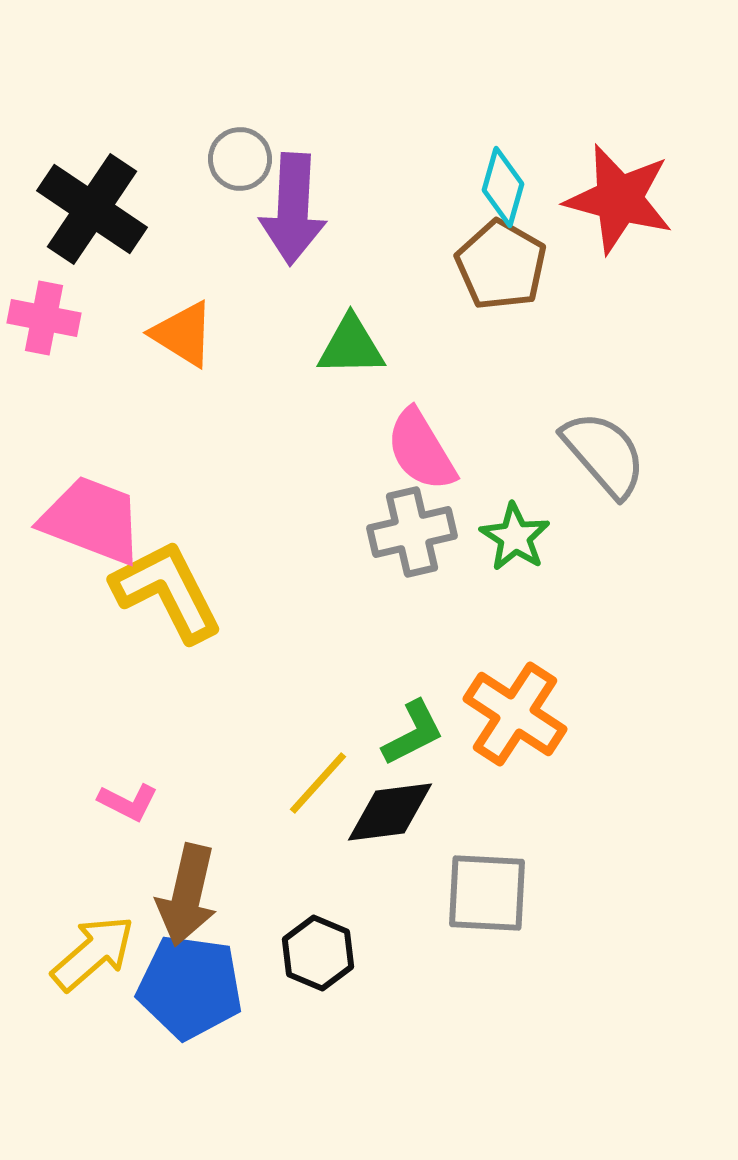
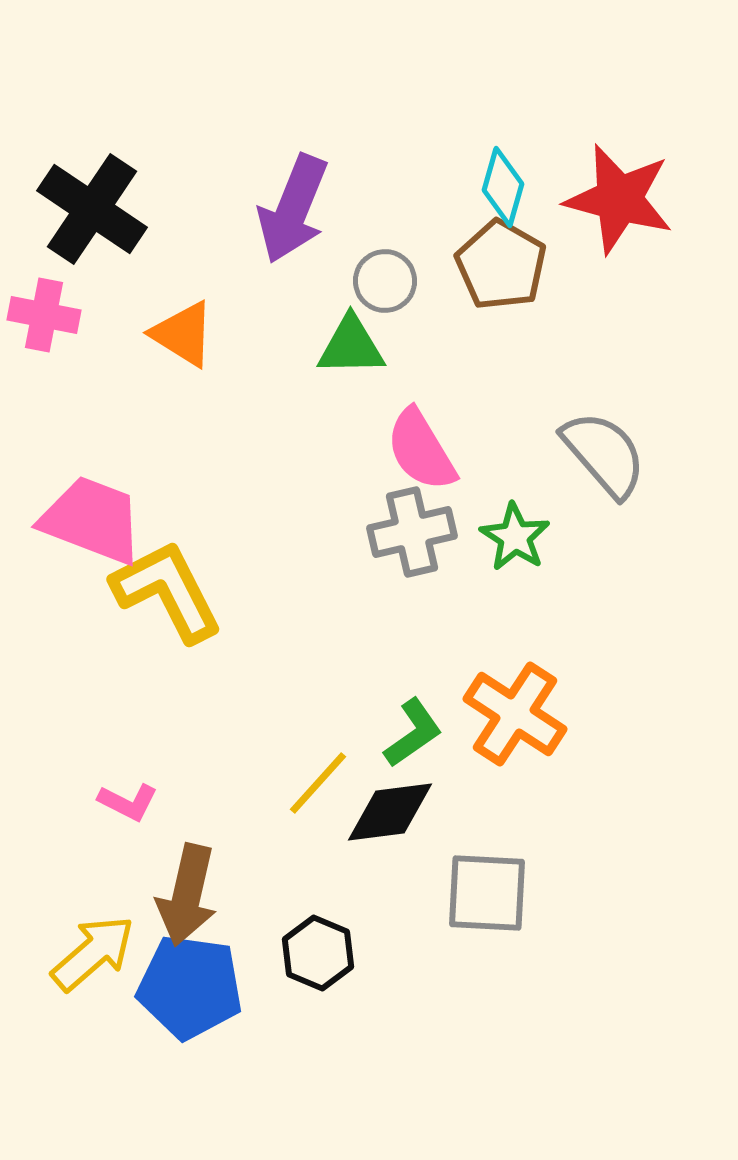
gray circle: moved 145 px right, 122 px down
purple arrow: rotated 19 degrees clockwise
pink cross: moved 3 px up
green L-shape: rotated 8 degrees counterclockwise
